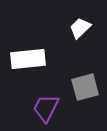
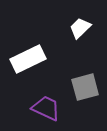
white rectangle: rotated 20 degrees counterclockwise
purple trapezoid: rotated 88 degrees clockwise
